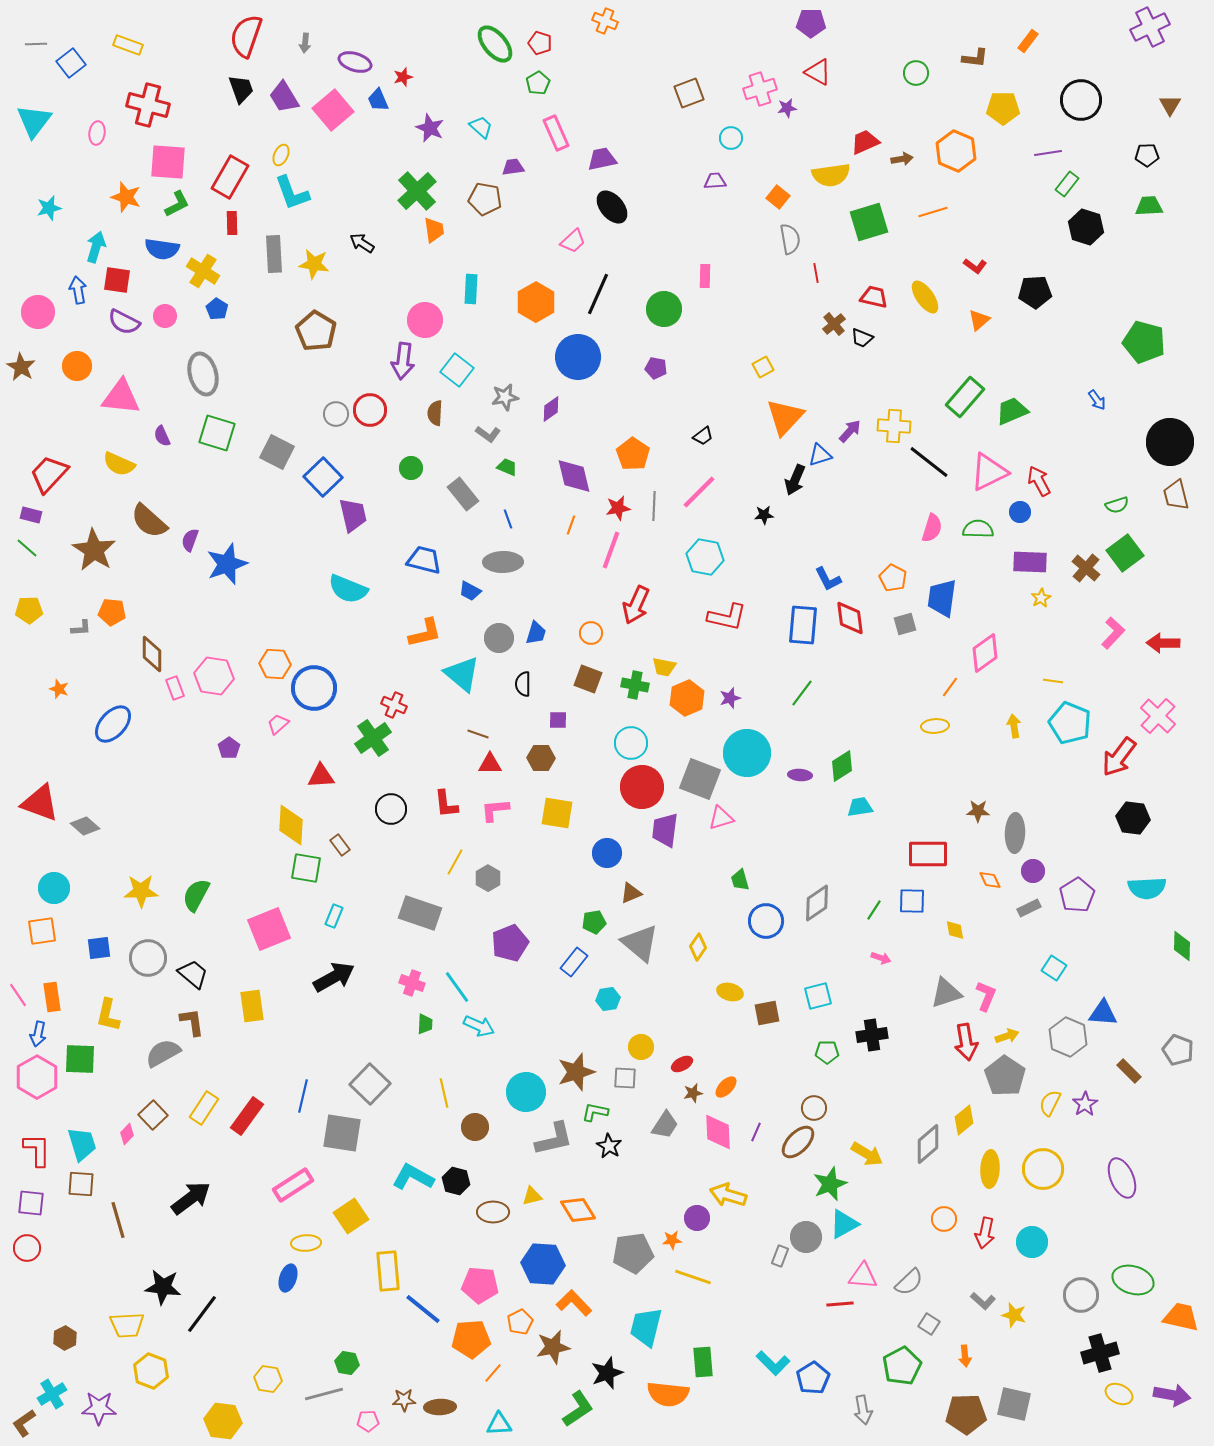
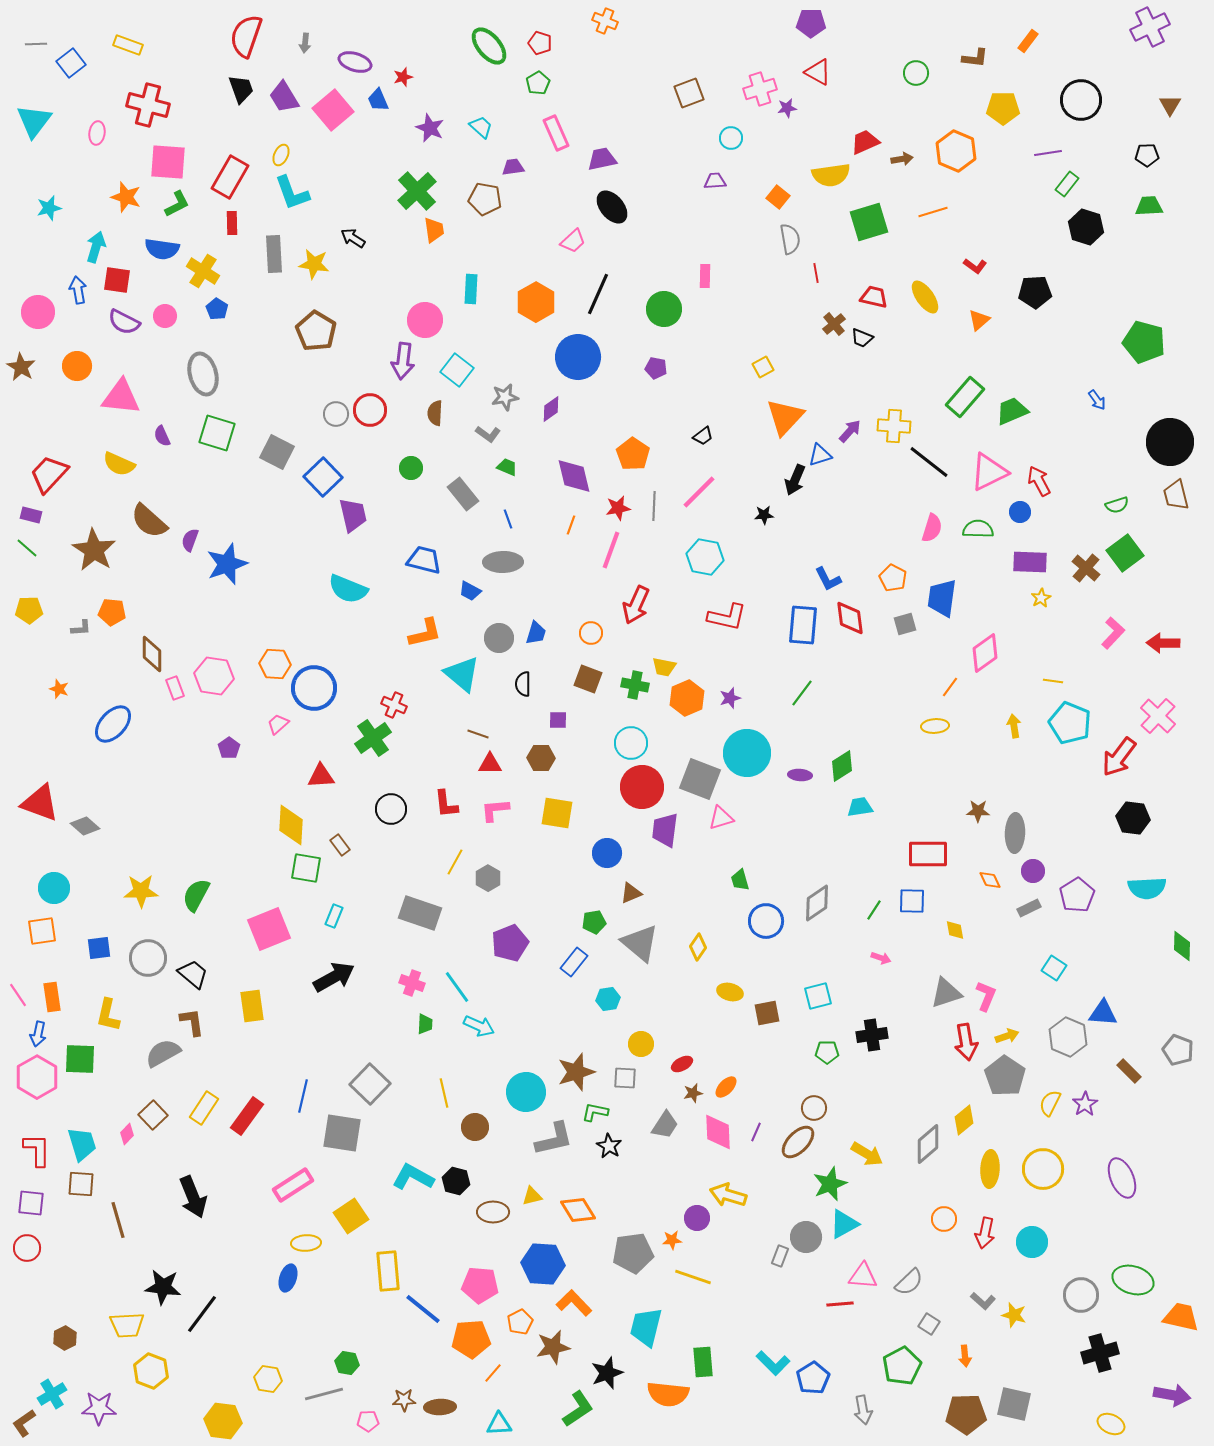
green ellipse at (495, 44): moved 6 px left, 2 px down
black arrow at (362, 243): moved 9 px left, 5 px up
yellow circle at (641, 1047): moved 3 px up
black arrow at (191, 1198): moved 2 px right, 1 px up; rotated 105 degrees clockwise
yellow ellipse at (1119, 1394): moved 8 px left, 30 px down
